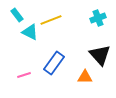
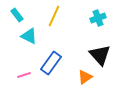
yellow line: moved 3 px right, 4 px up; rotated 45 degrees counterclockwise
cyan triangle: moved 1 px left, 4 px down
blue rectangle: moved 3 px left
orange triangle: rotated 35 degrees counterclockwise
